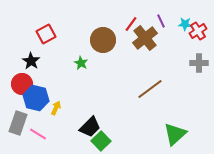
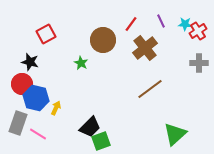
brown cross: moved 10 px down
black star: moved 1 px left, 1 px down; rotated 18 degrees counterclockwise
green square: rotated 24 degrees clockwise
